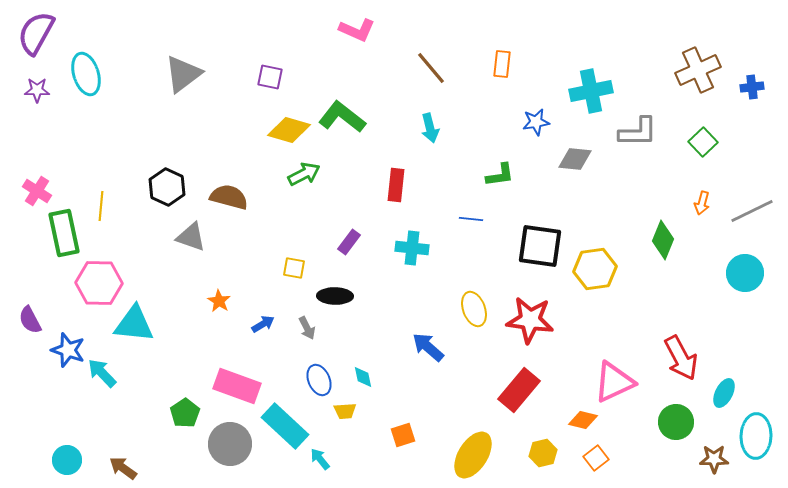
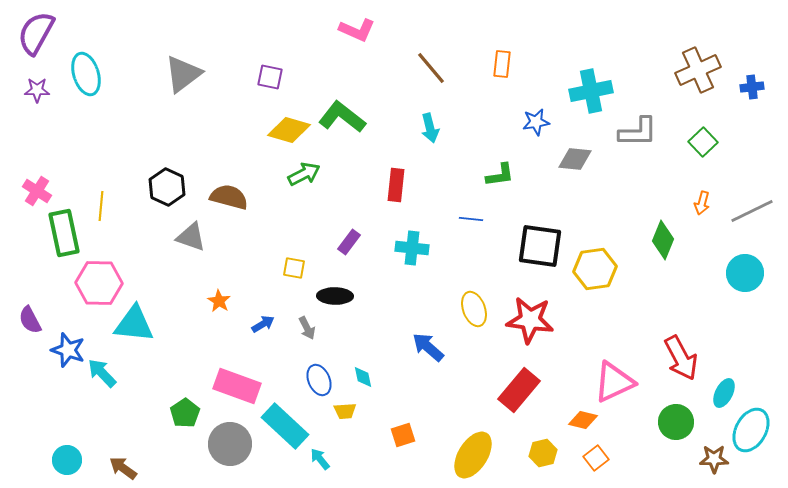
cyan ellipse at (756, 436): moved 5 px left, 6 px up; rotated 27 degrees clockwise
